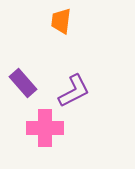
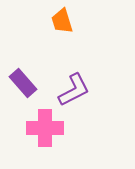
orange trapezoid: moved 1 px right; rotated 24 degrees counterclockwise
purple L-shape: moved 1 px up
